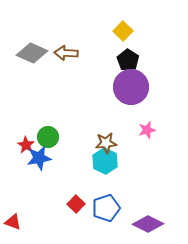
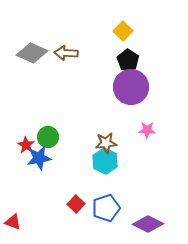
pink star: rotated 18 degrees clockwise
